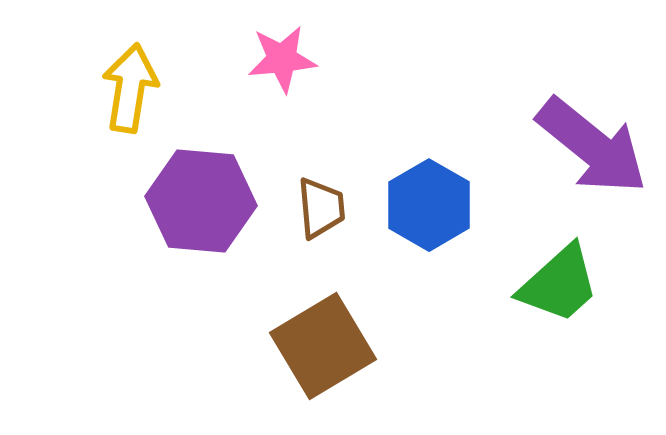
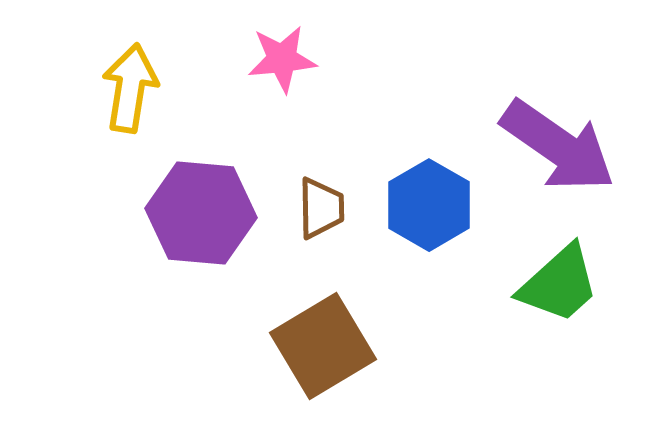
purple arrow: moved 34 px left; rotated 4 degrees counterclockwise
purple hexagon: moved 12 px down
brown trapezoid: rotated 4 degrees clockwise
